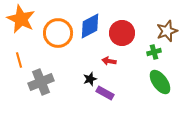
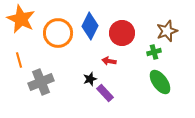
blue diamond: rotated 36 degrees counterclockwise
purple rectangle: rotated 18 degrees clockwise
